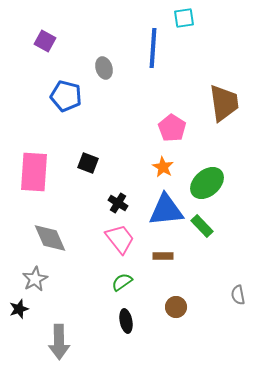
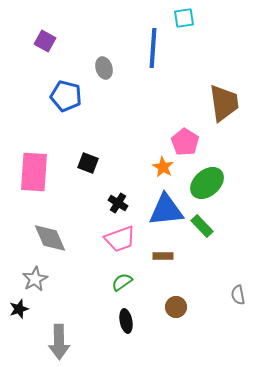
pink pentagon: moved 13 px right, 14 px down
pink trapezoid: rotated 108 degrees clockwise
